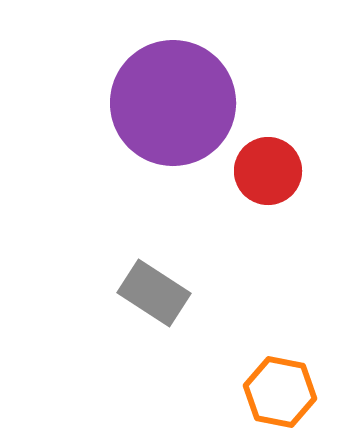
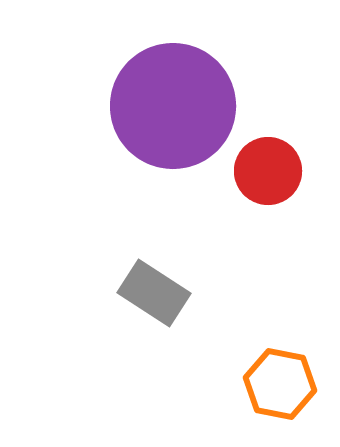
purple circle: moved 3 px down
orange hexagon: moved 8 px up
